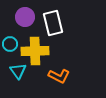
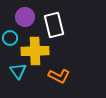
white rectangle: moved 1 px right, 2 px down
cyan circle: moved 6 px up
